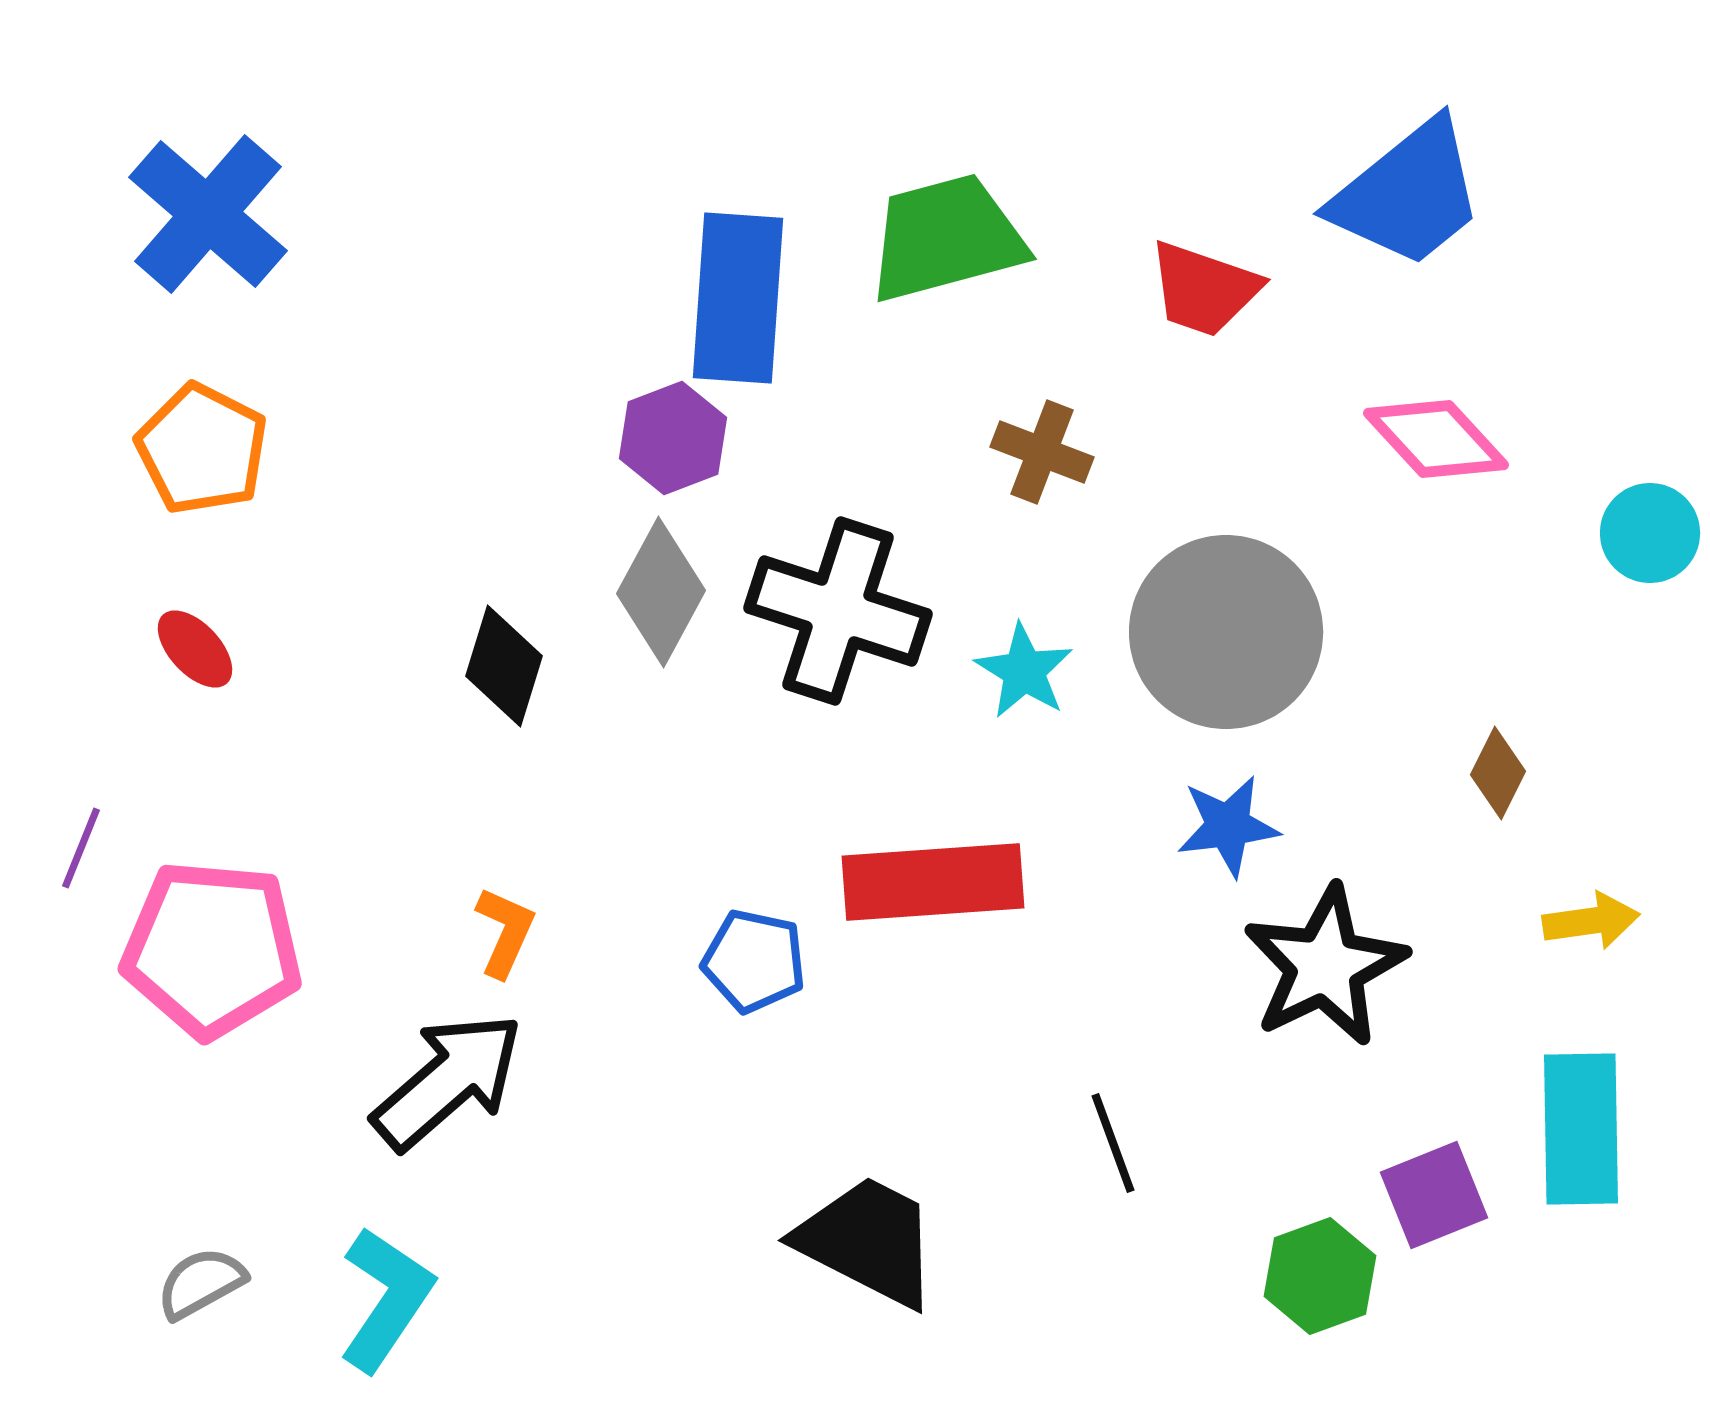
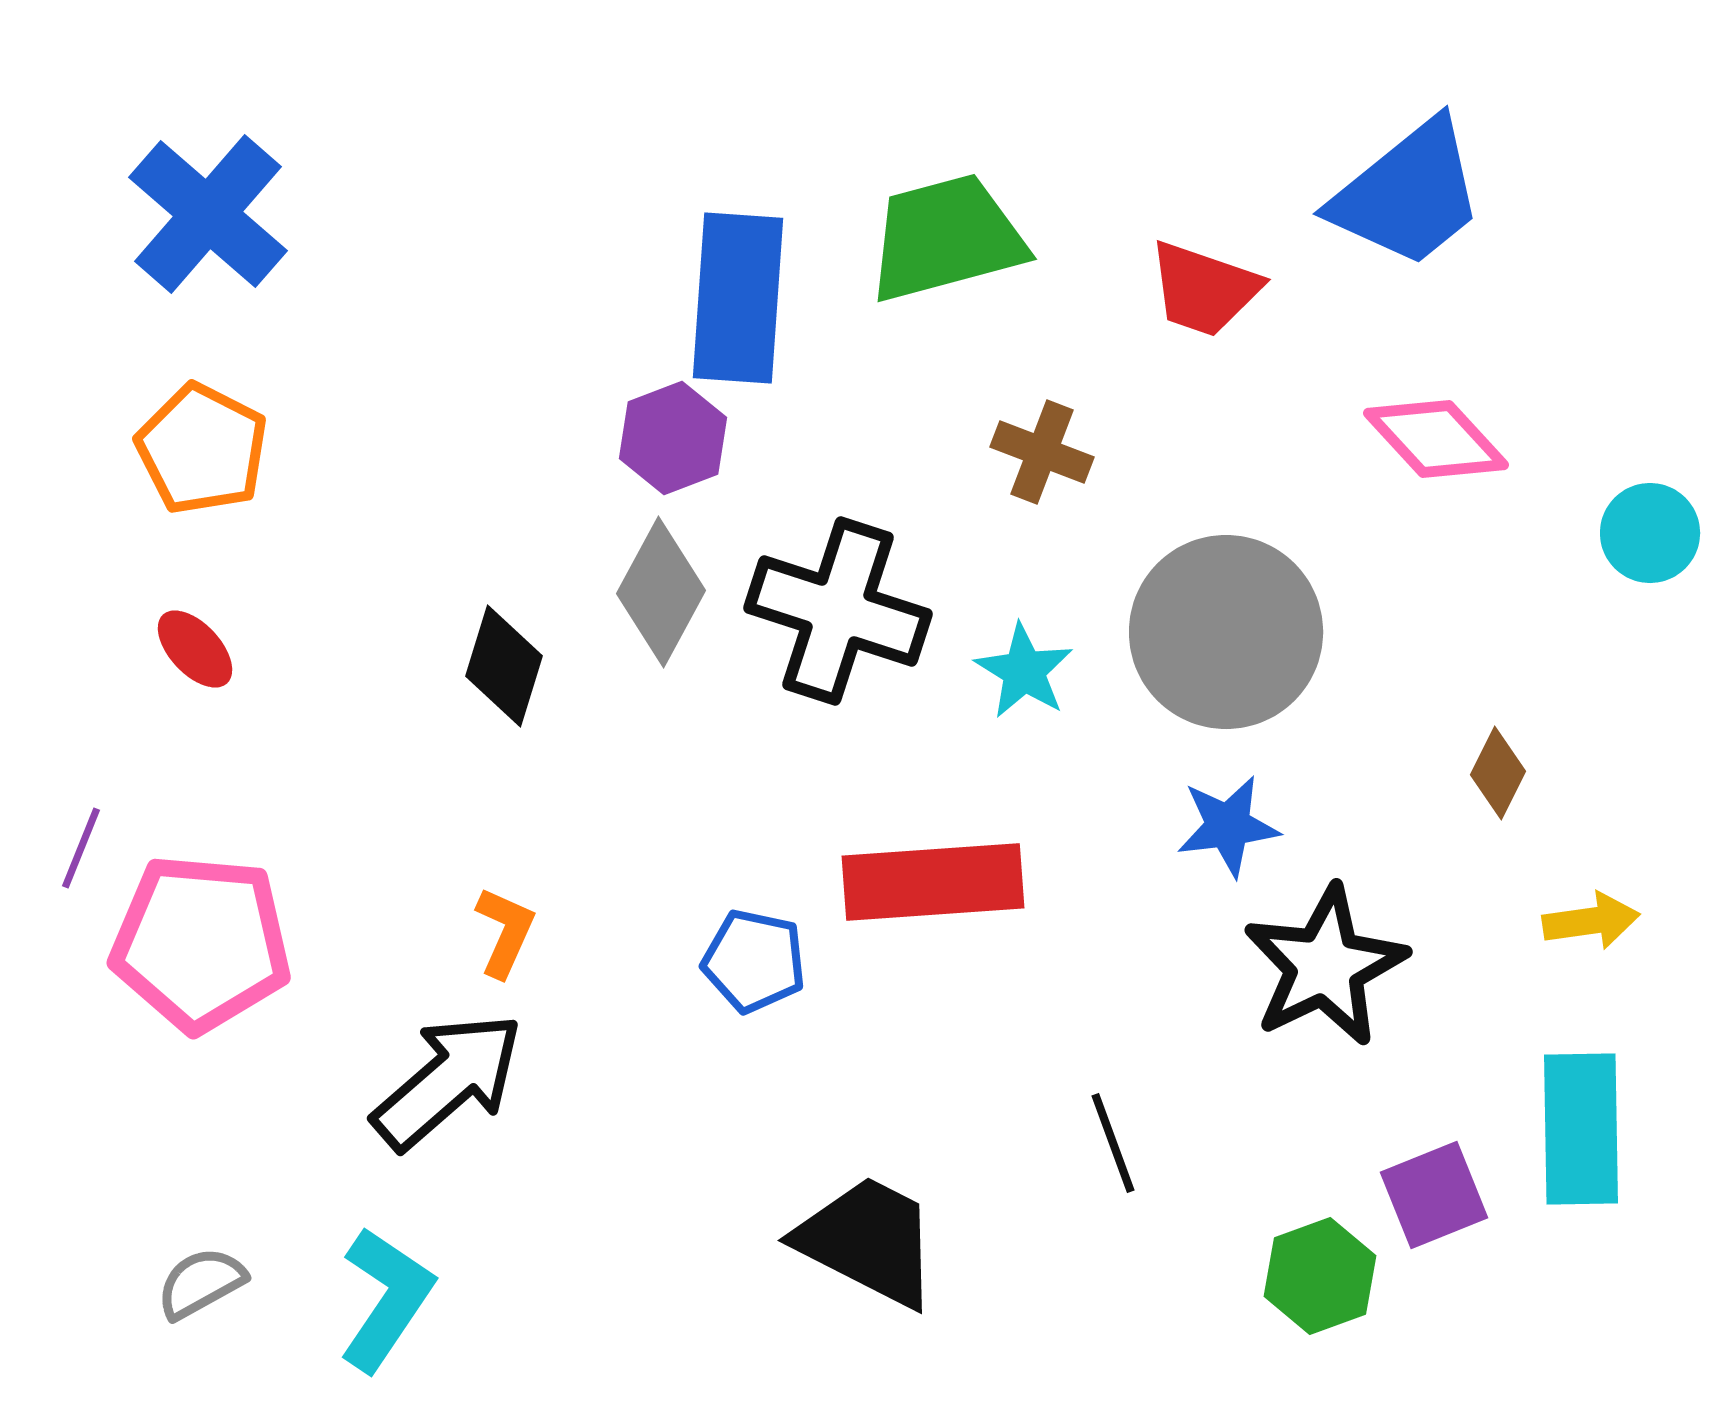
pink pentagon: moved 11 px left, 6 px up
